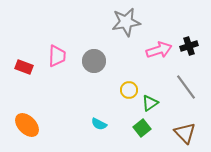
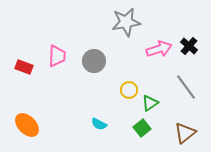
black cross: rotated 30 degrees counterclockwise
pink arrow: moved 1 px up
brown triangle: rotated 35 degrees clockwise
